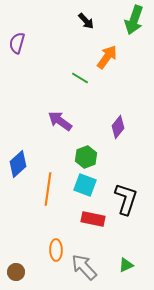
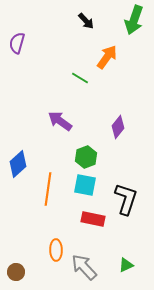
cyan square: rotated 10 degrees counterclockwise
